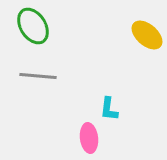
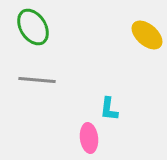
green ellipse: moved 1 px down
gray line: moved 1 px left, 4 px down
